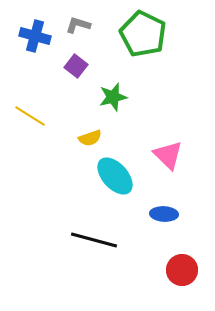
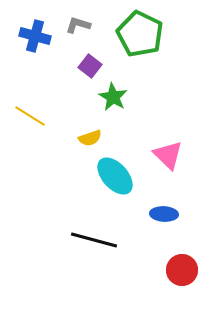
green pentagon: moved 3 px left
purple square: moved 14 px right
green star: rotated 28 degrees counterclockwise
